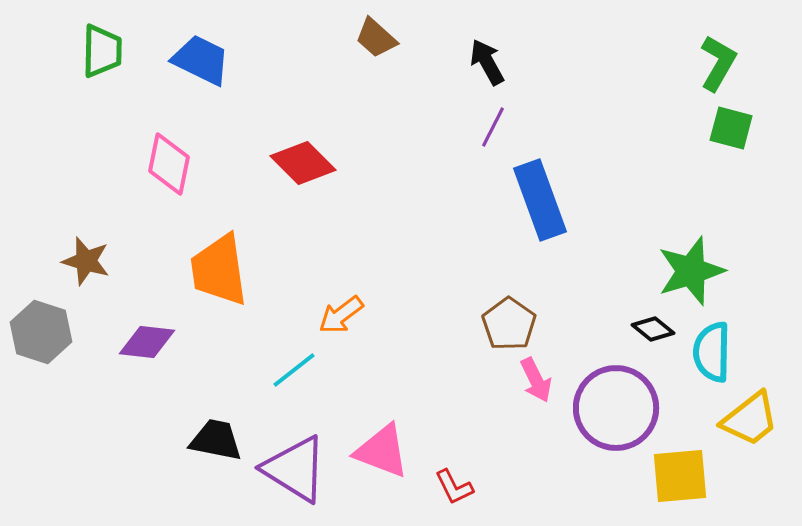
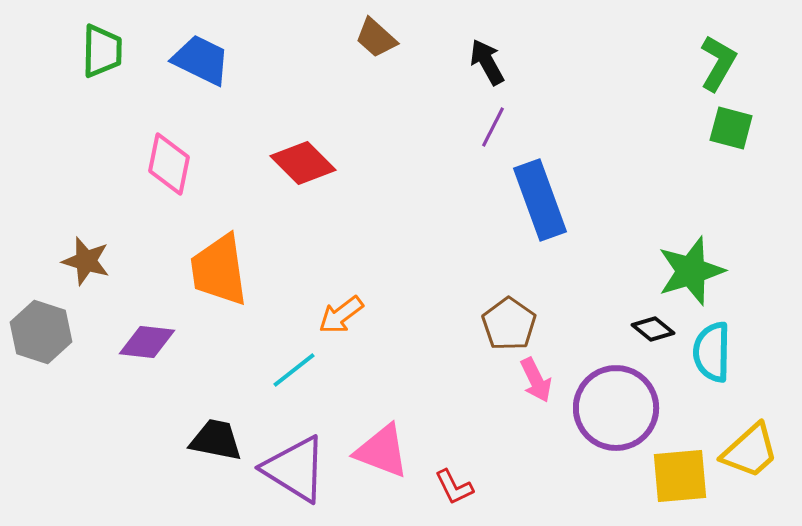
yellow trapezoid: moved 32 px down; rotated 4 degrees counterclockwise
